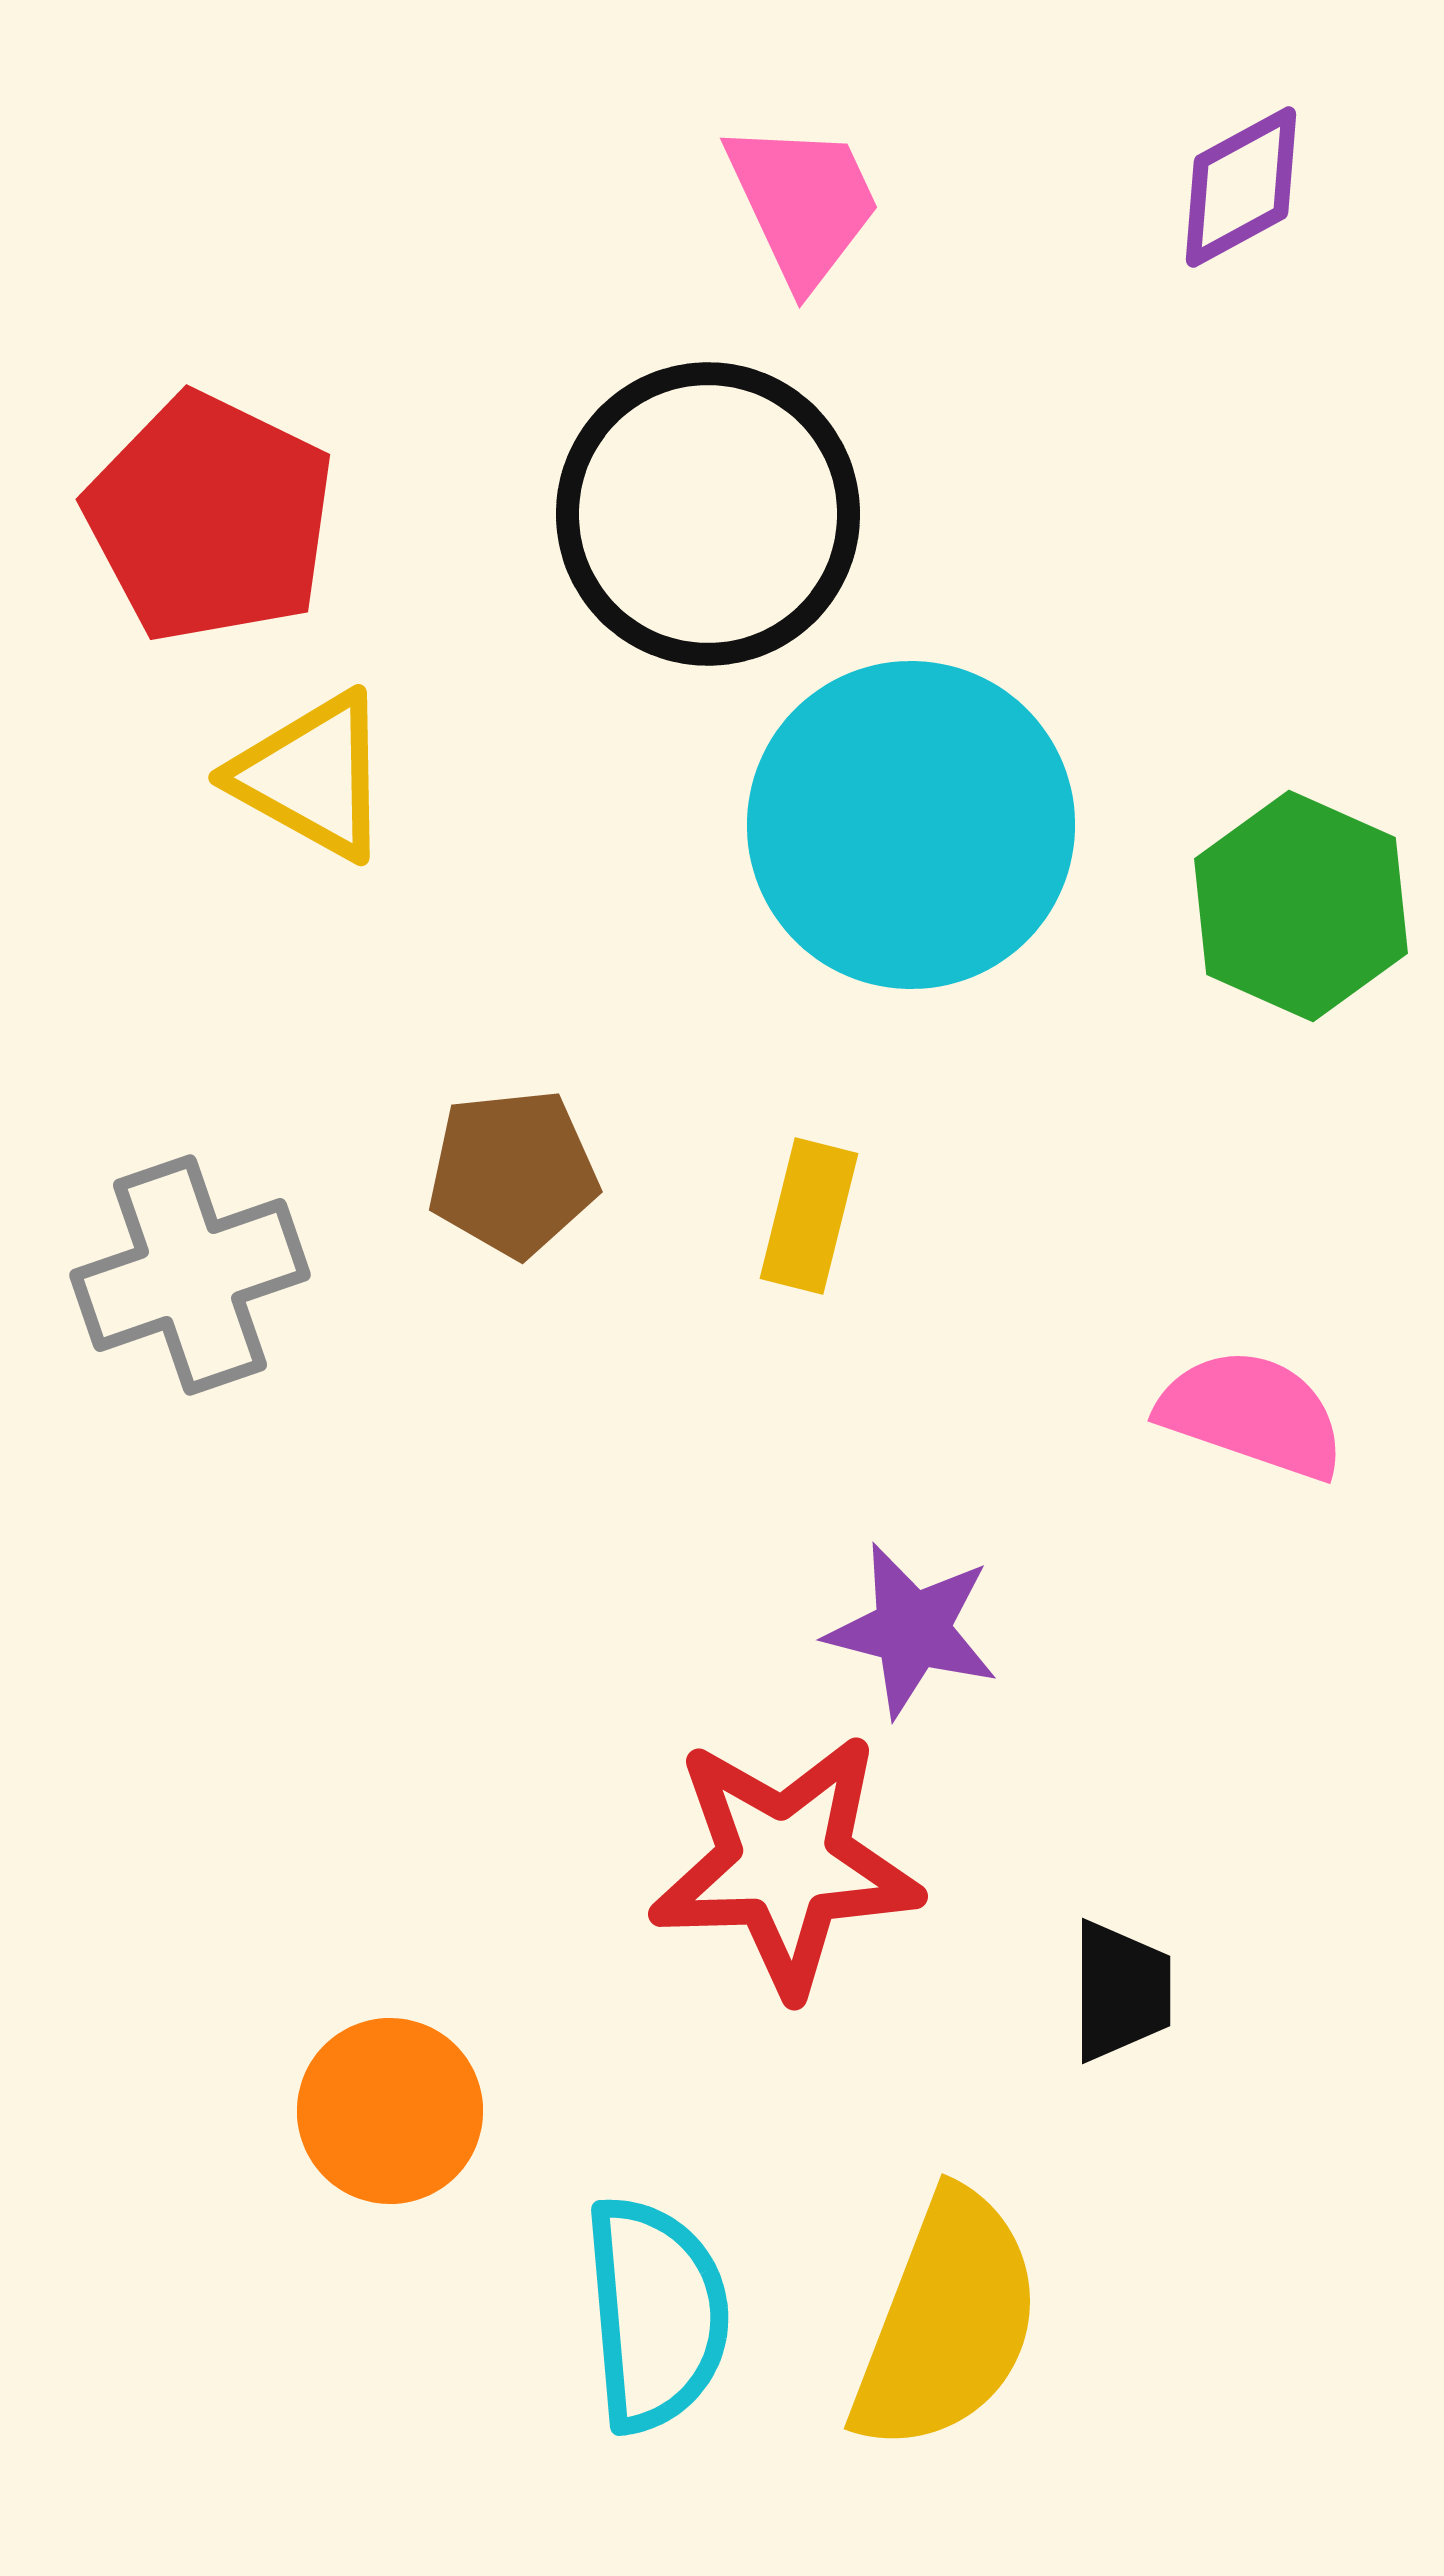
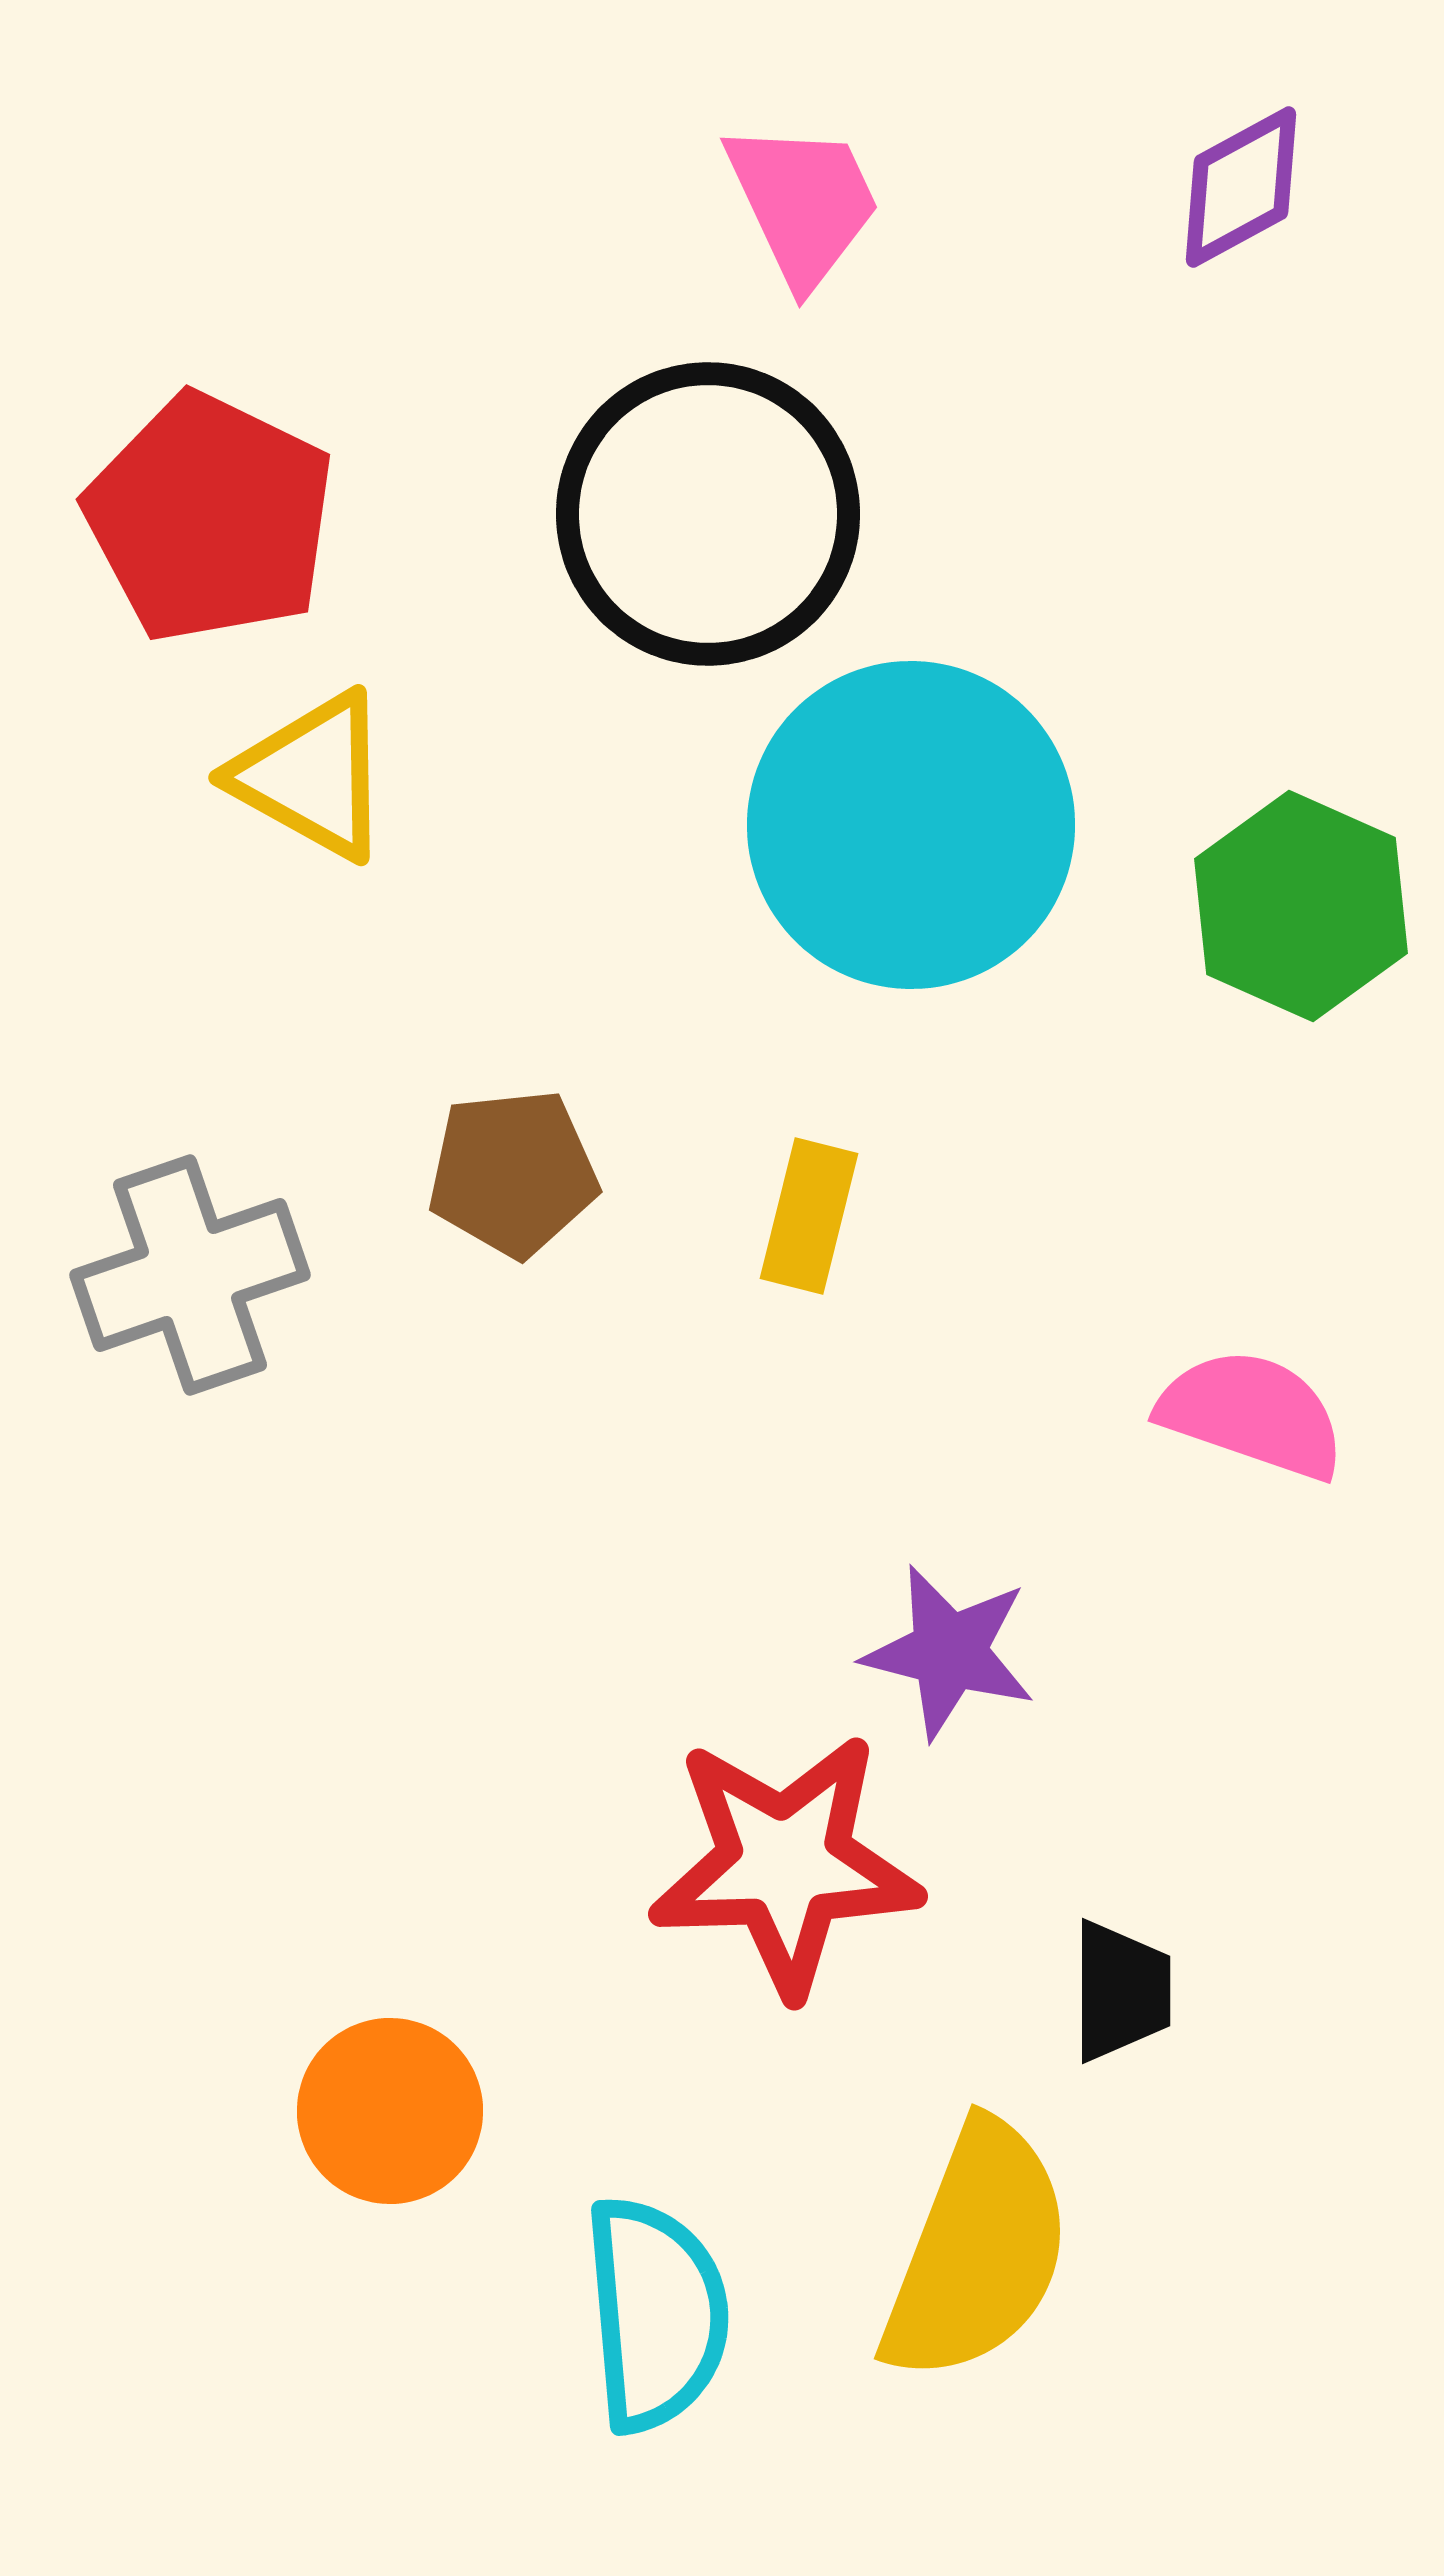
purple star: moved 37 px right, 22 px down
yellow semicircle: moved 30 px right, 70 px up
